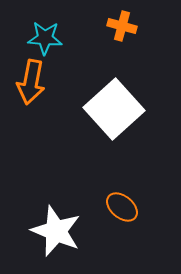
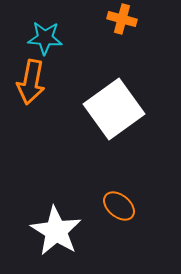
orange cross: moved 7 px up
white square: rotated 6 degrees clockwise
orange ellipse: moved 3 px left, 1 px up
white star: rotated 9 degrees clockwise
